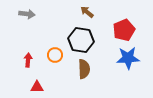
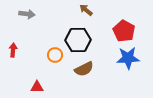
brown arrow: moved 1 px left, 2 px up
red pentagon: moved 1 px down; rotated 20 degrees counterclockwise
black hexagon: moved 3 px left; rotated 10 degrees counterclockwise
red arrow: moved 15 px left, 10 px up
brown semicircle: rotated 66 degrees clockwise
